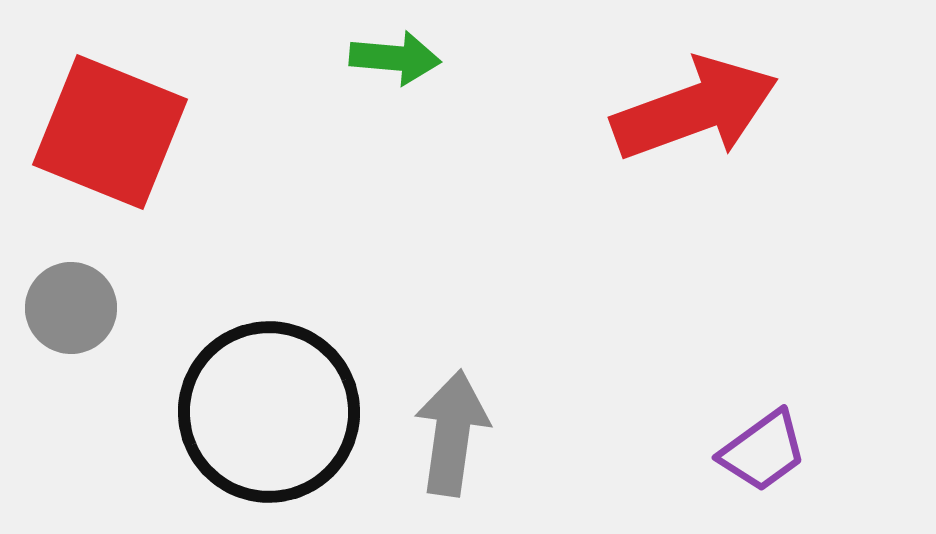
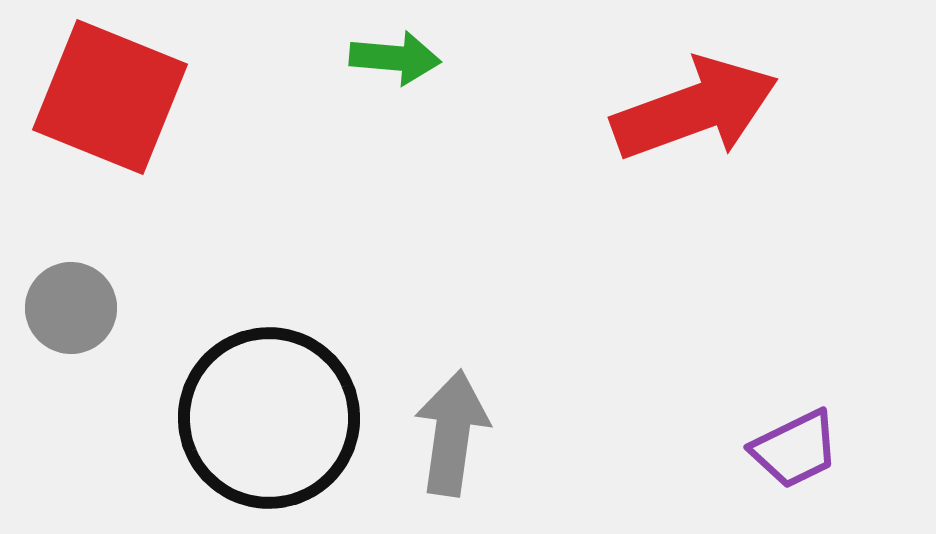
red square: moved 35 px up
black circle: moved 6 px down
purple trapezoid: moved 32 px right, 2 px up; rotated 10 degrees clockwise
